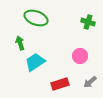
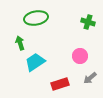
green ellipse: rotated 30 degrees counterclockwise
gray arrow: moved 4 px up
